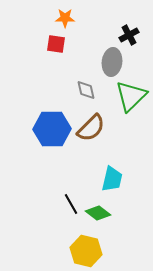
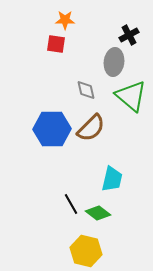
orange star: moved 2 px down
gray ellipse: moved 2 px right
green triangle: rotated 36 degrees counterclockwise
